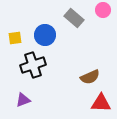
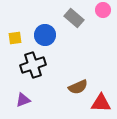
brown semicircle: moved 12 px left, 10 px down
